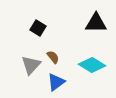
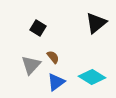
black triangle: rotated 40 degrees counterclockwise
cyan diamond: moved 12 px down
